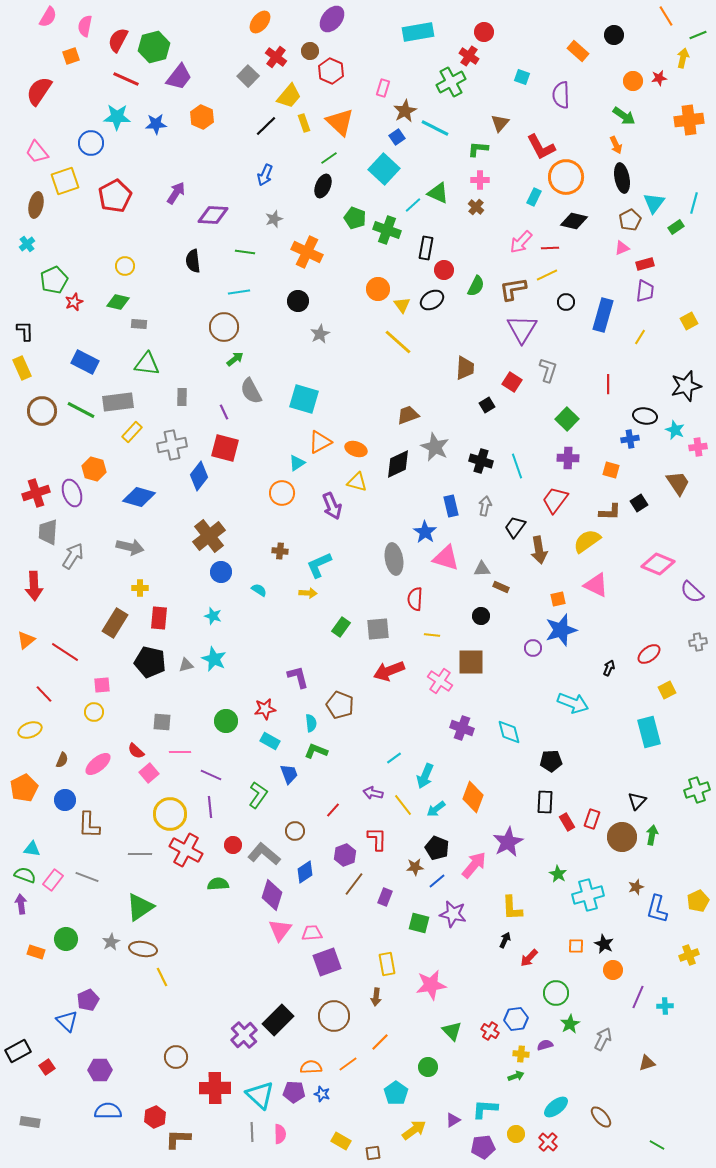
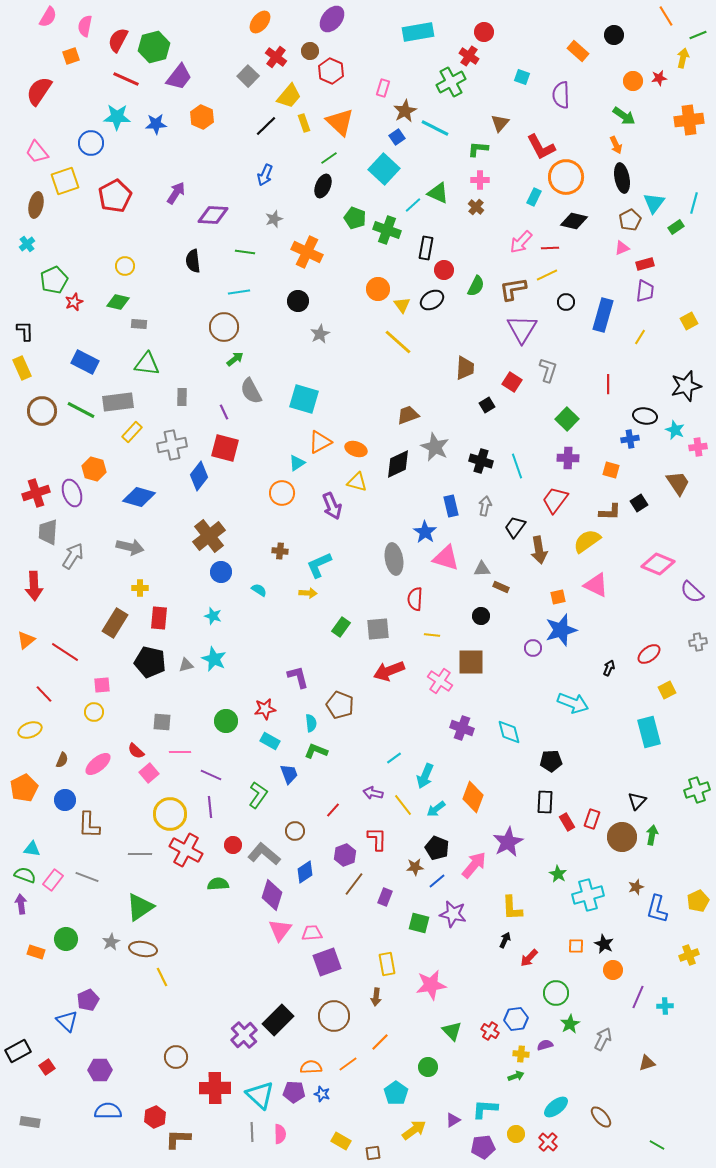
orange square at (558, 599): moved 2 px up
